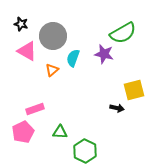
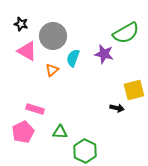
green semicircle: moved 3 px right
pink rectangle: rotated 36 degrees clockwise
